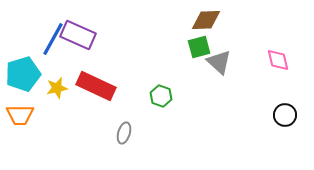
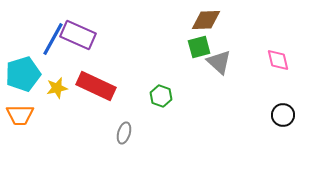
black circle: moved 2 px left
